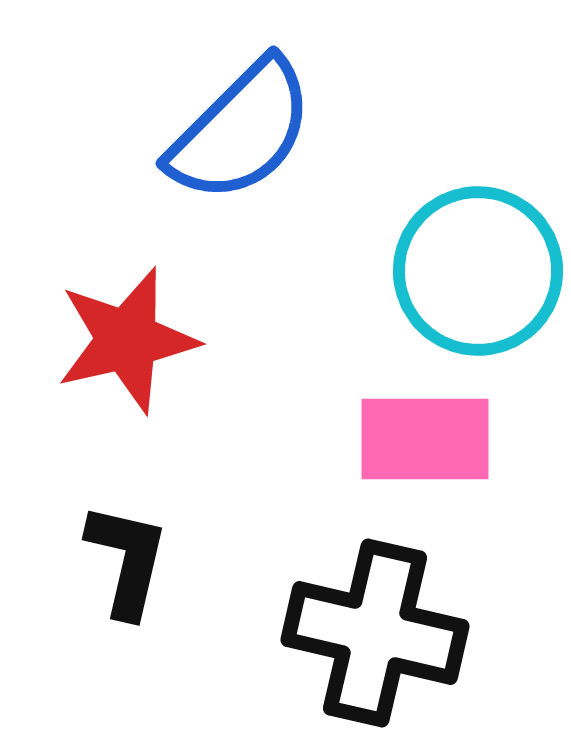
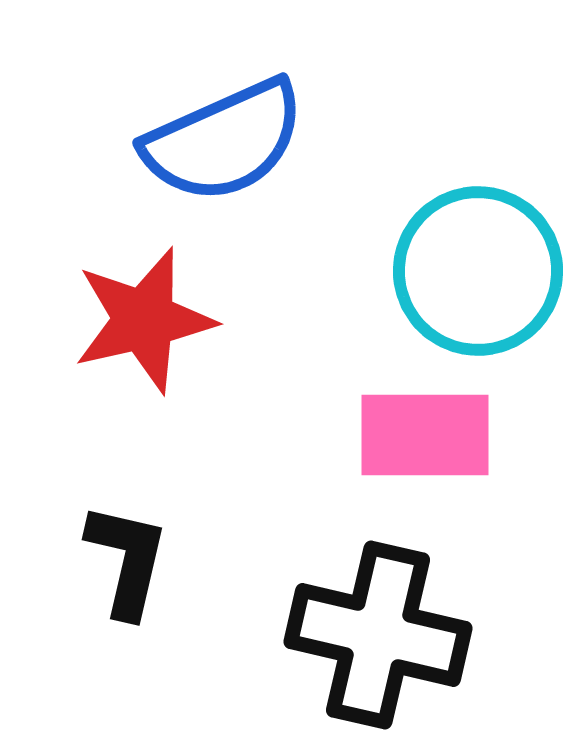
blue semicircle: moved 17 px left, 10 px down; rotated 21 degrees clockwise
red star: moved 17 px right, 20 px up
pink rectangle: moved 4 px up
black cross: moved 3 px right, 2 px down
